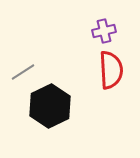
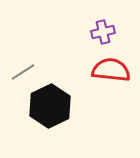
purple cross: moved 1 px left, 1 px down
red semicircle: rotated 81 degrees counterclockwise
